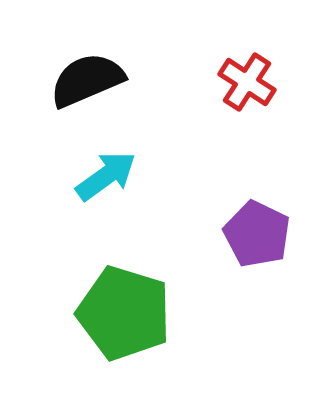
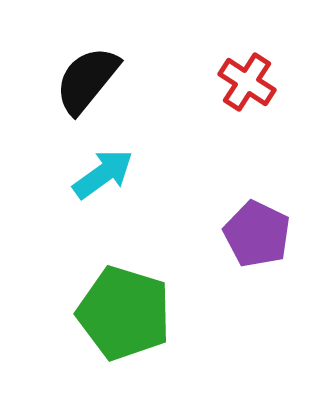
black semicircle: rotated 28 degrees counterclockwise
cyan arrow: moved 3 px left, 2 px up
